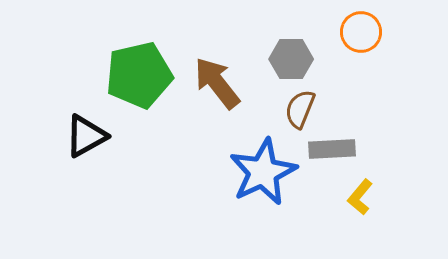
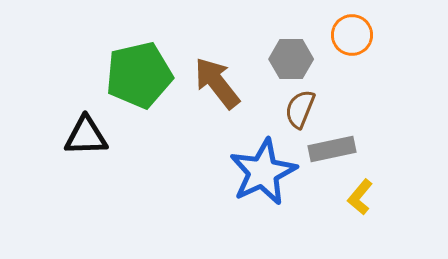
orange circle: moved 9 px left, 3 px down
black triangle: rotated 27 degrees clockwise
gray rectangle: rotated 9 degrees counterclockwise
